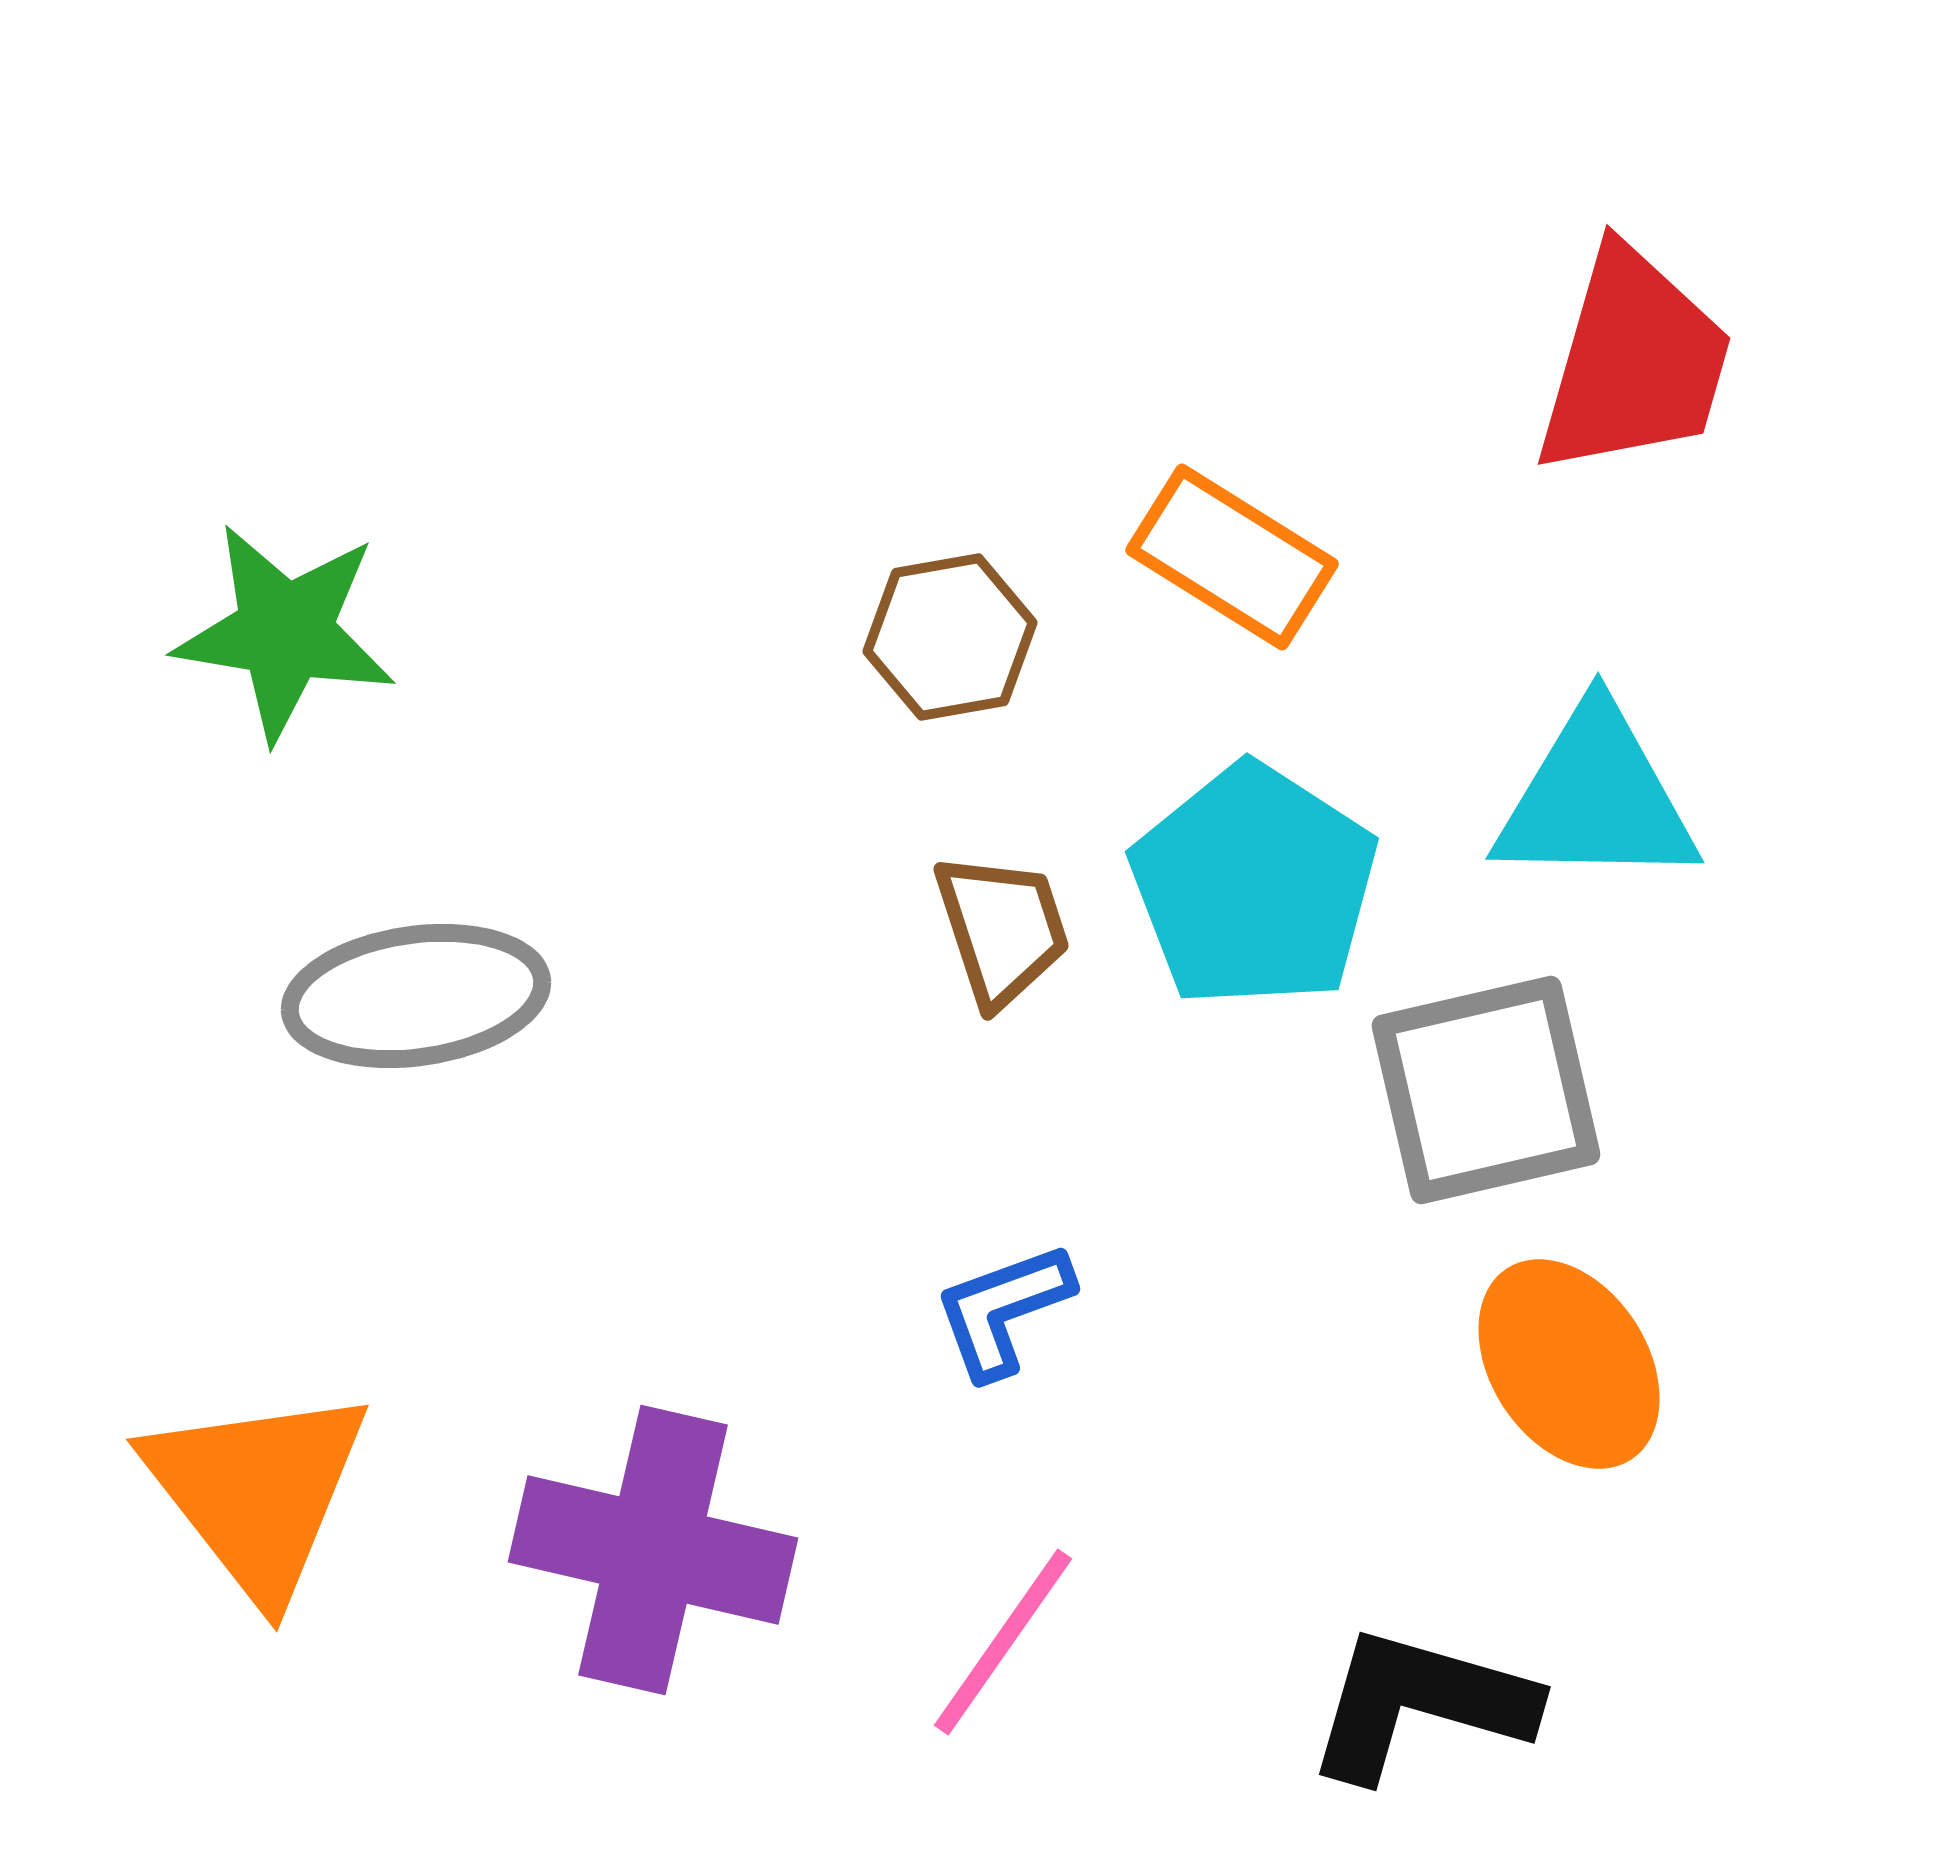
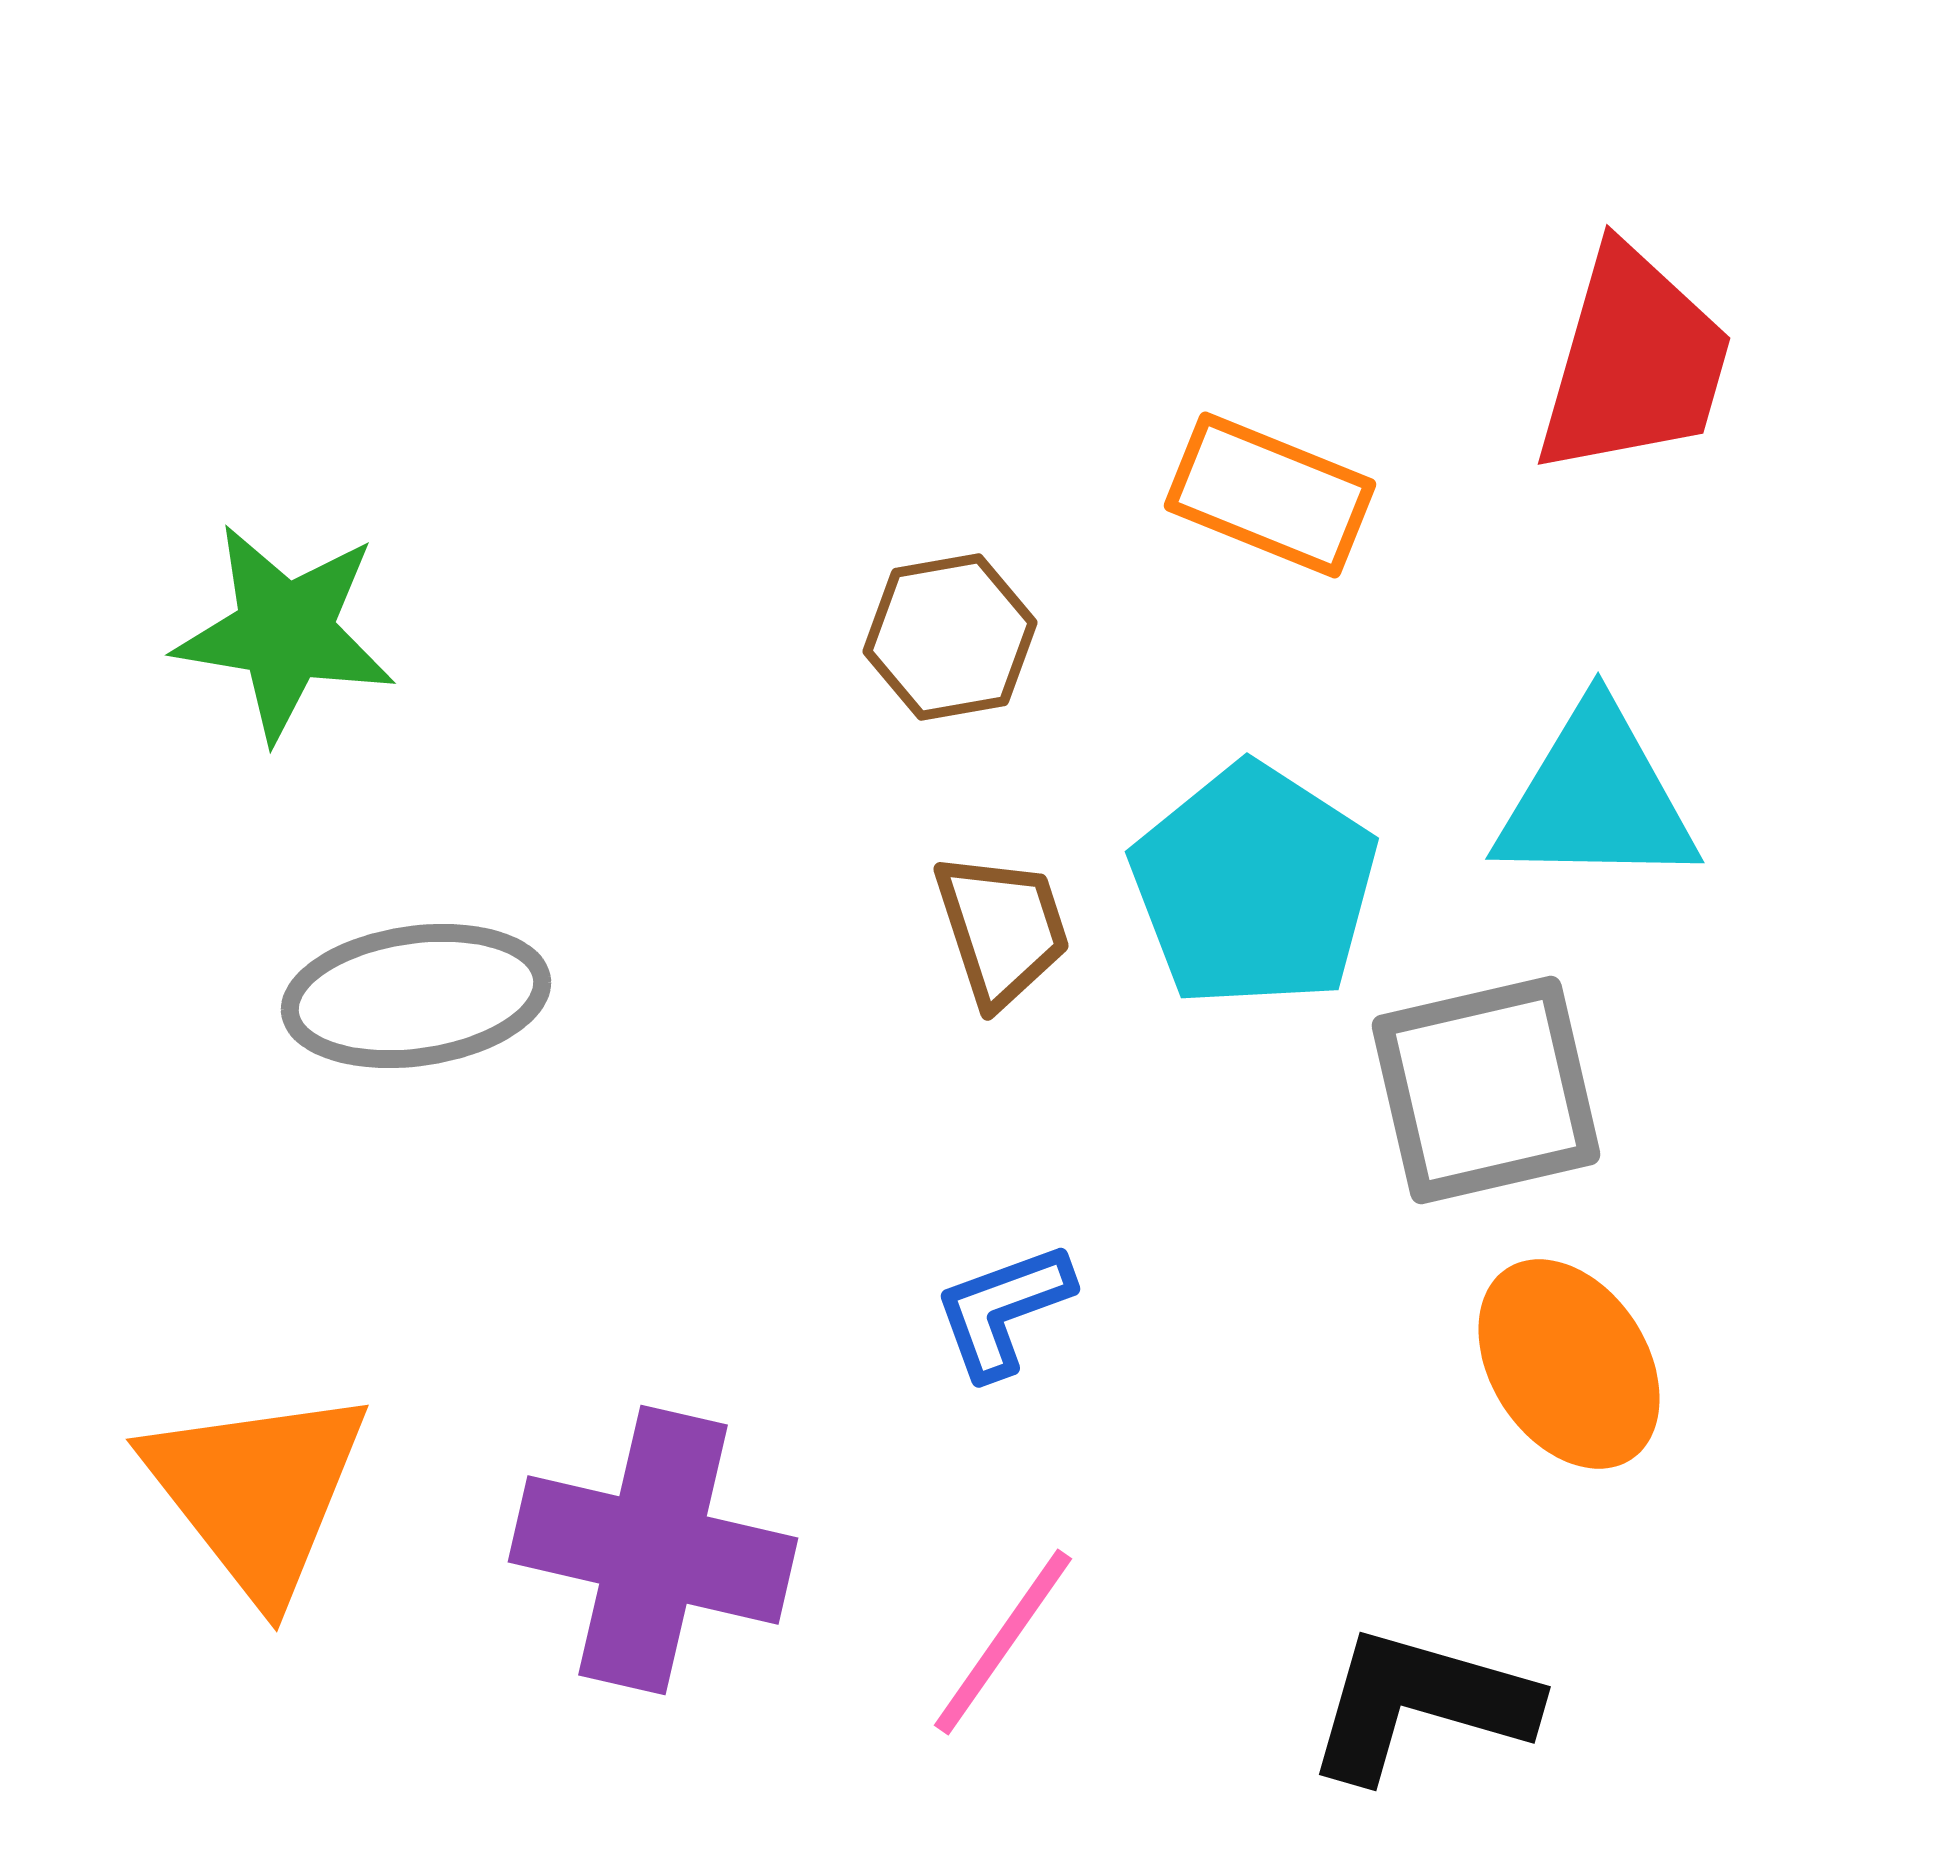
orange rectangle: moved 38 px right, 62 px up; rotated 10 degrees counterclockwise
